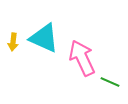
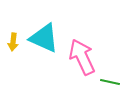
pink arrow: moved 1 px up
green line: rotated 12 degrees counterclockwise
